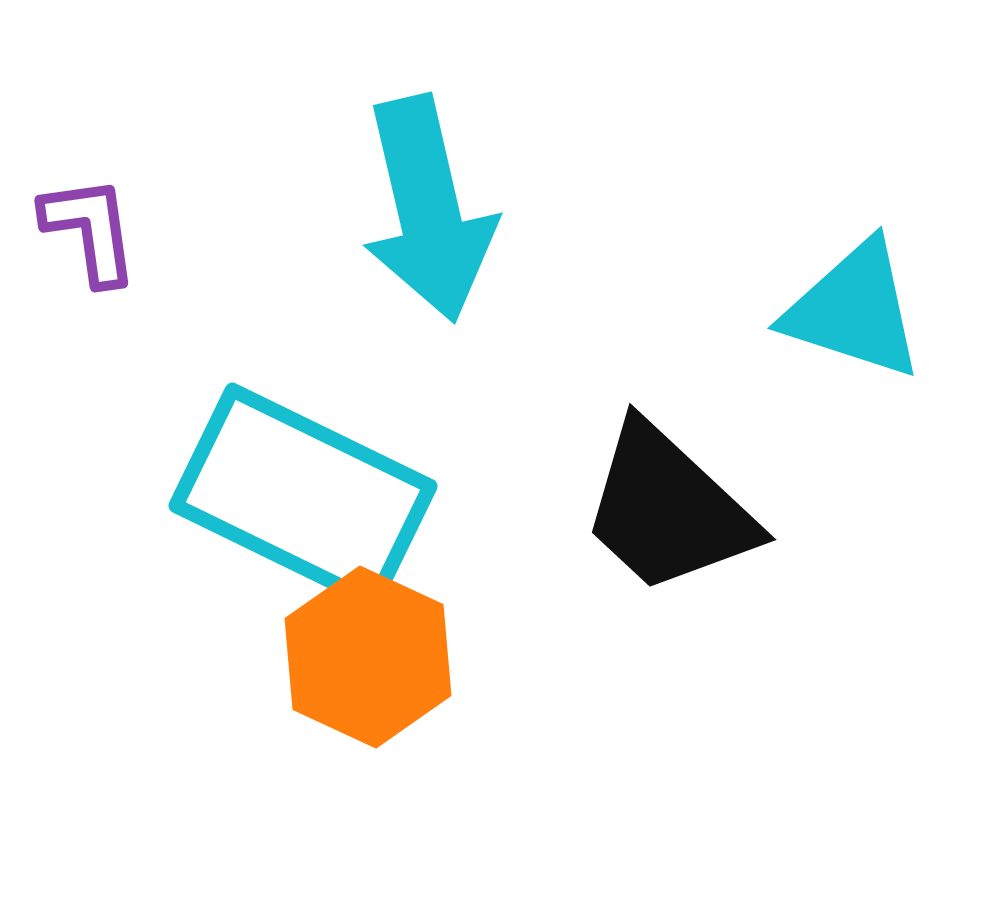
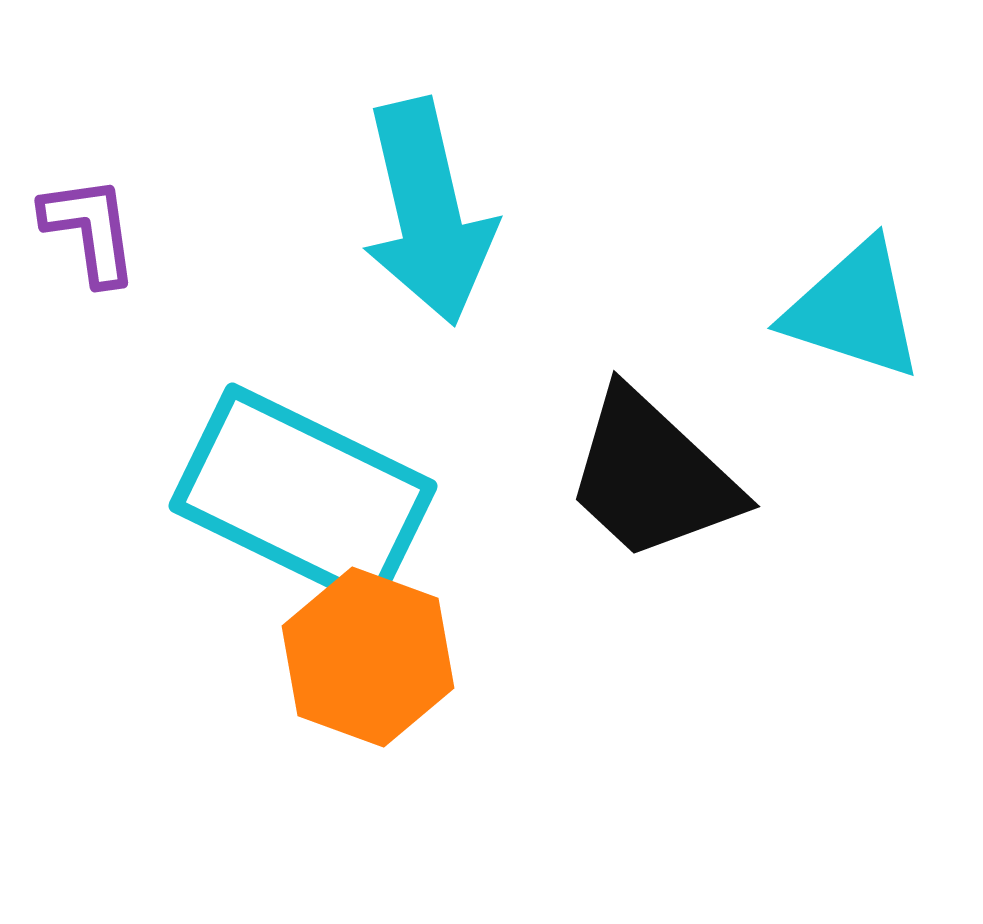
cyan arrow: moved 3 px down
black trapezoid: moved 16 px left, 33 px up
orange hexagon: rotated 5 degrees counterclockwise
